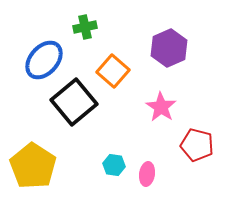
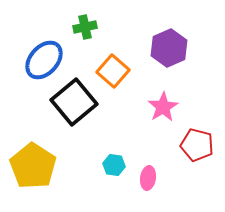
pink star: moved 2 px right; rotated 8 degrees clockwise
pink ellipse: moved 1 px right, 4 px down
